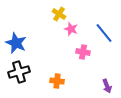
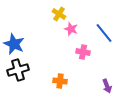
blue star: moved 2 px left, 1 px down
black cross: moved 1 px left, 2 px up
orange cross: moved 3 px right
